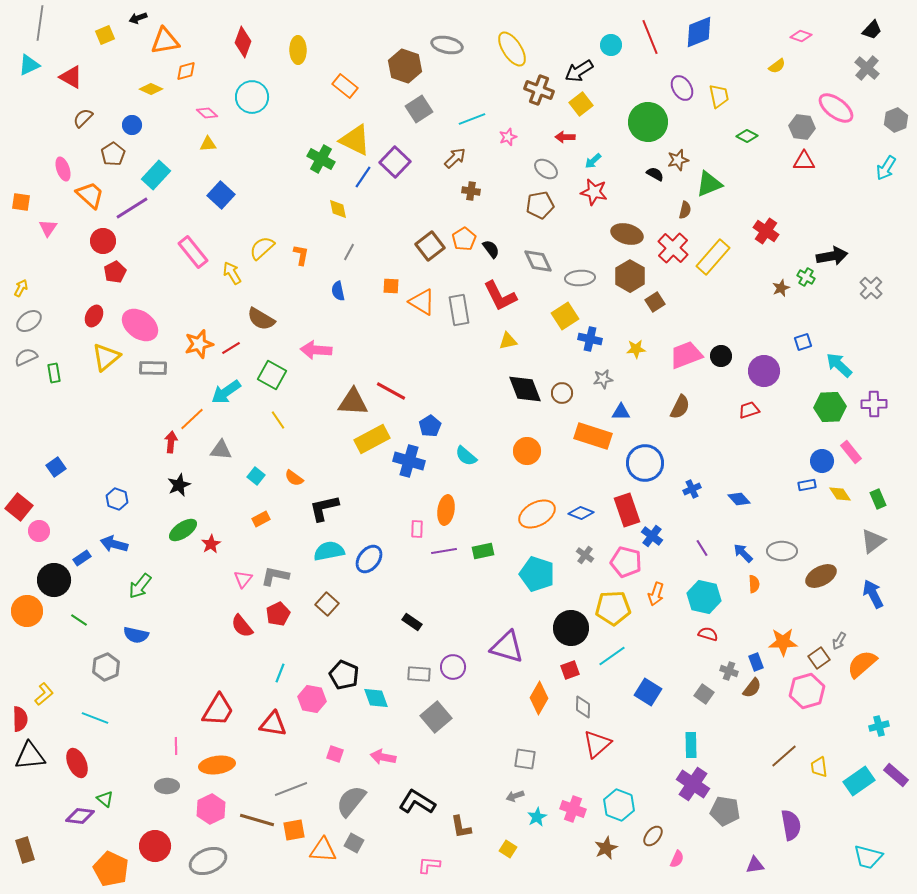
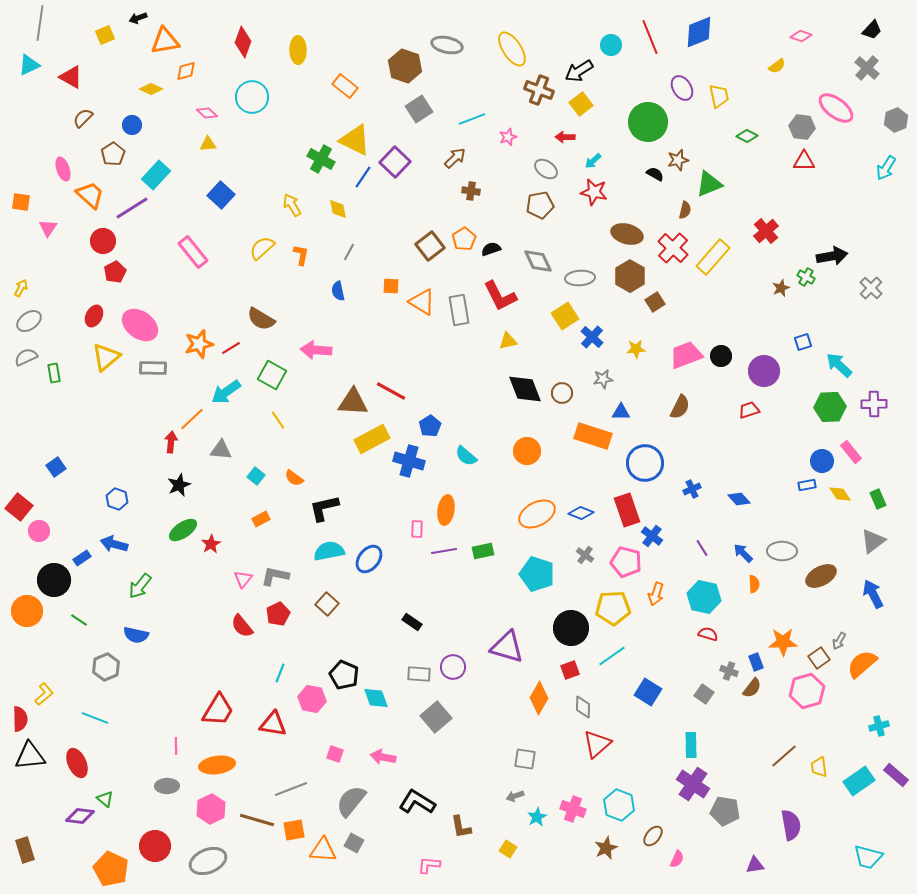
red cross at (766, 231): rotated 15 degrees clockwise
black semicircle at (491, 249): rotated 72 degrees counterclockwise
yellow arrow at (232, 273): moved 60 px right, 68 px up
blue cross at (590, 339): moved 2 px right, 2 px up; rotated 30 degrees clockwise
